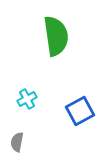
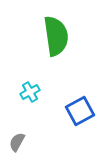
cyan cross: moved 3 px right, 7 px up
gray semicircle: rotated 18 degrees clockwise
